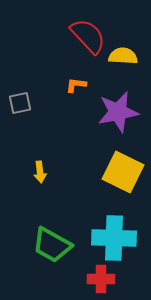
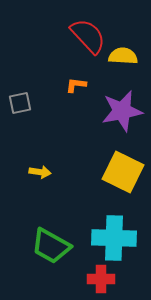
purple star: moved 4 px right, 1 px up
yellow arrow: rotated 75 degrees counterclockwise
green trapezoid: moved 1 px left, 1 px down
